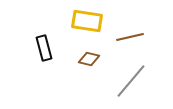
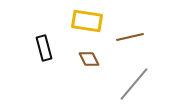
brown diamond: rotated 50 degrees clockwise
gray line: moved 3 px right, 3 px down
